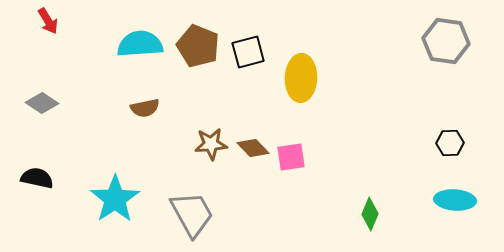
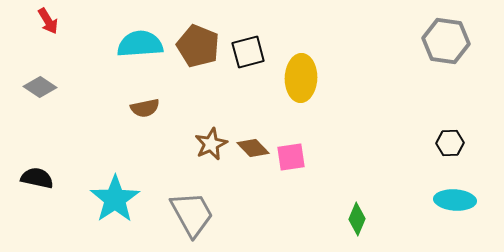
gray diamond: moved 2 px left, 16 px up
brown star: rotated 20 degrees counterclockwise
green diamond: moved 13 px left, 5 px down
